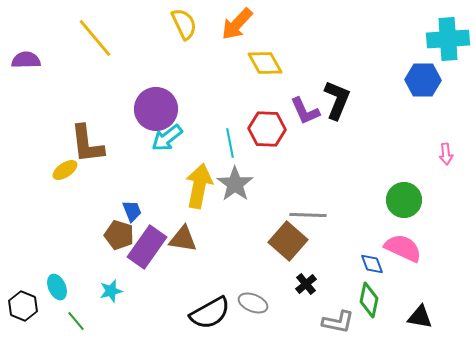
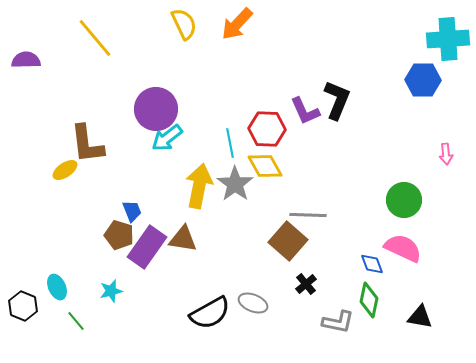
yellow diamond: moved 103 px down
